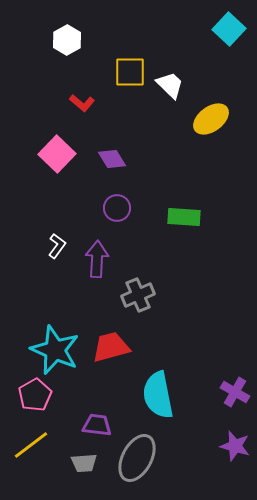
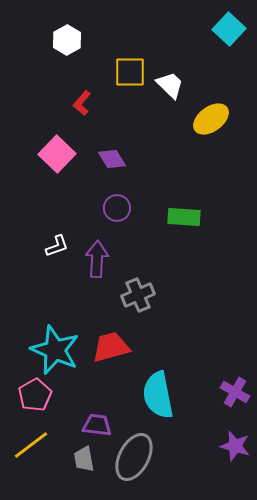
red L-shape: rotated 90 degrees clockwise
white L-shape: rotated 35 degrees clockwise
gray ellipse: moved 3 px left, 1 px up
gray trapezoid: moved 4 px up; rotated 84 degrees clockwise
